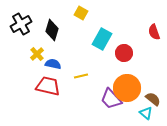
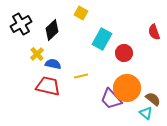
black diamond: rotated 30 degrees clockwise
